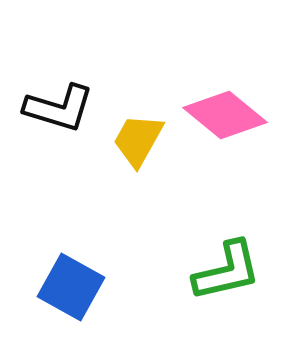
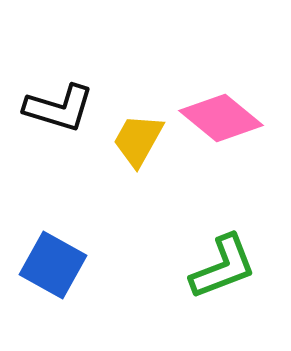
pink diamond: moved 4 px left, 3 px down
green L-shape: moved 4 px left, 4 px up; rotated 8 degrees counterclockwise
blue square: moved 18 px left, 22 px up
